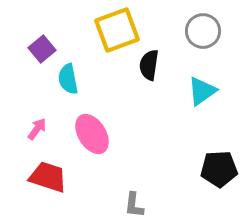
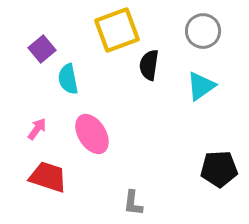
cyan triangle: moved 1 px left, 5 px up
gray L-shape: moved 1 px left, 2 px up
